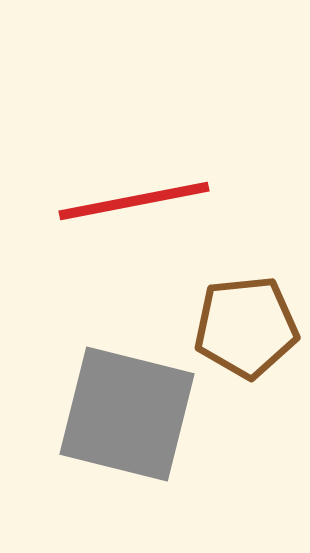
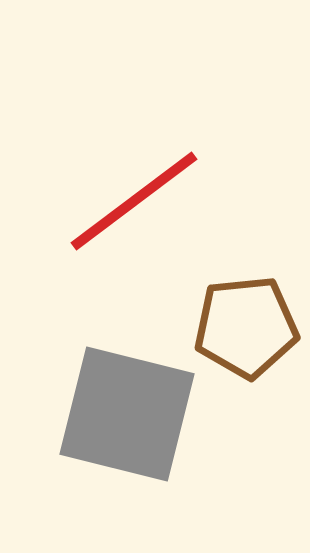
red line: rotated 26 degrees counterclockwise
